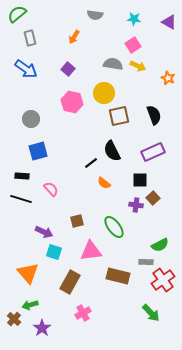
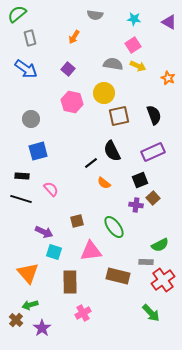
black square at (140, 180): rotated 21 degrees counterclockwise
brown rectangle at (70, 282): rotated 30 degrees counterclockwise
brown cross at (14, 319): moved 2 px right, 1 px down
